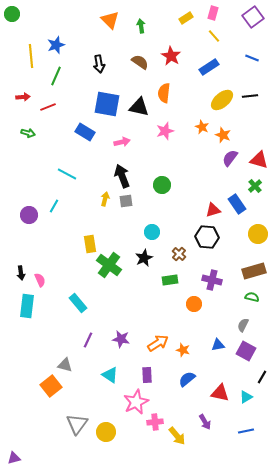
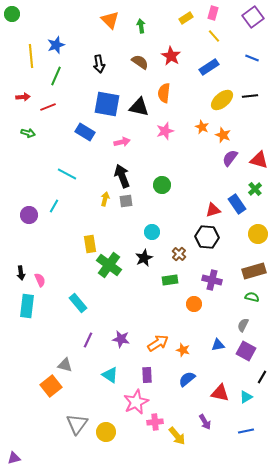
green cross at (255, 186): moved 3 px down
